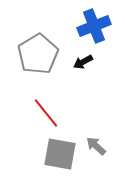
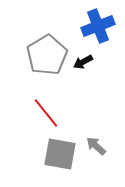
blue cross: moved 4 px right
gray pentagon: moved 9 px right, 1 px down
